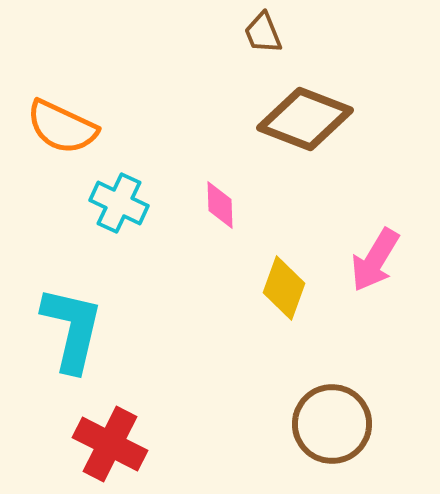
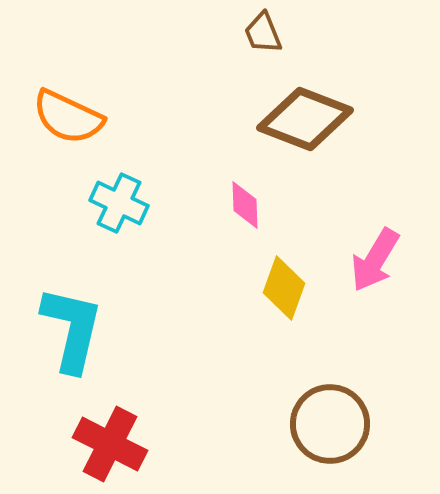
orange semicircle: moved 6 px right, 10 px up
pink diamond: moved 25 px right
brown circle: moved 2 px left
